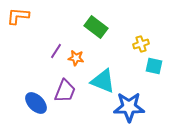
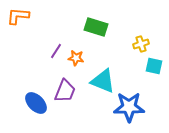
green rectangle: rotated 20 degrees counterclockwise
